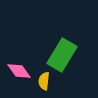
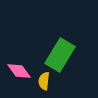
green rectangle: moved 2 px left
